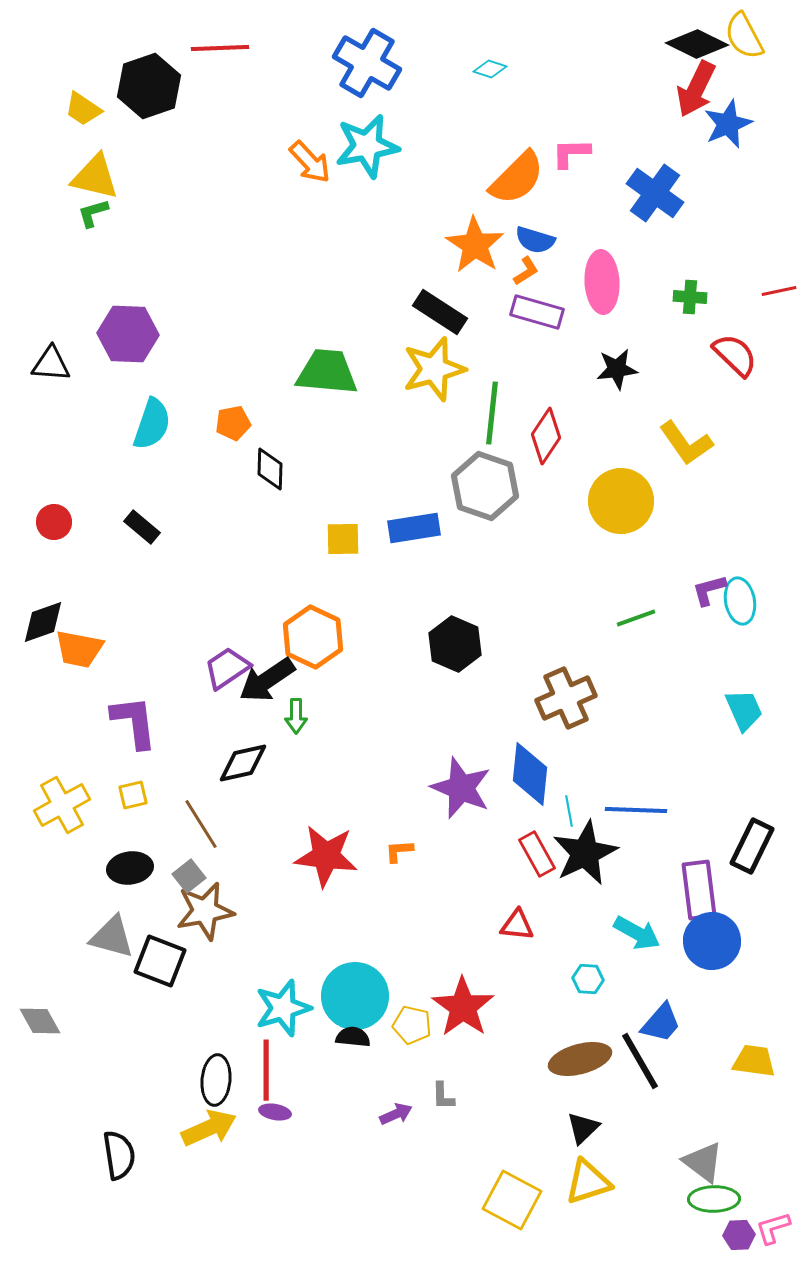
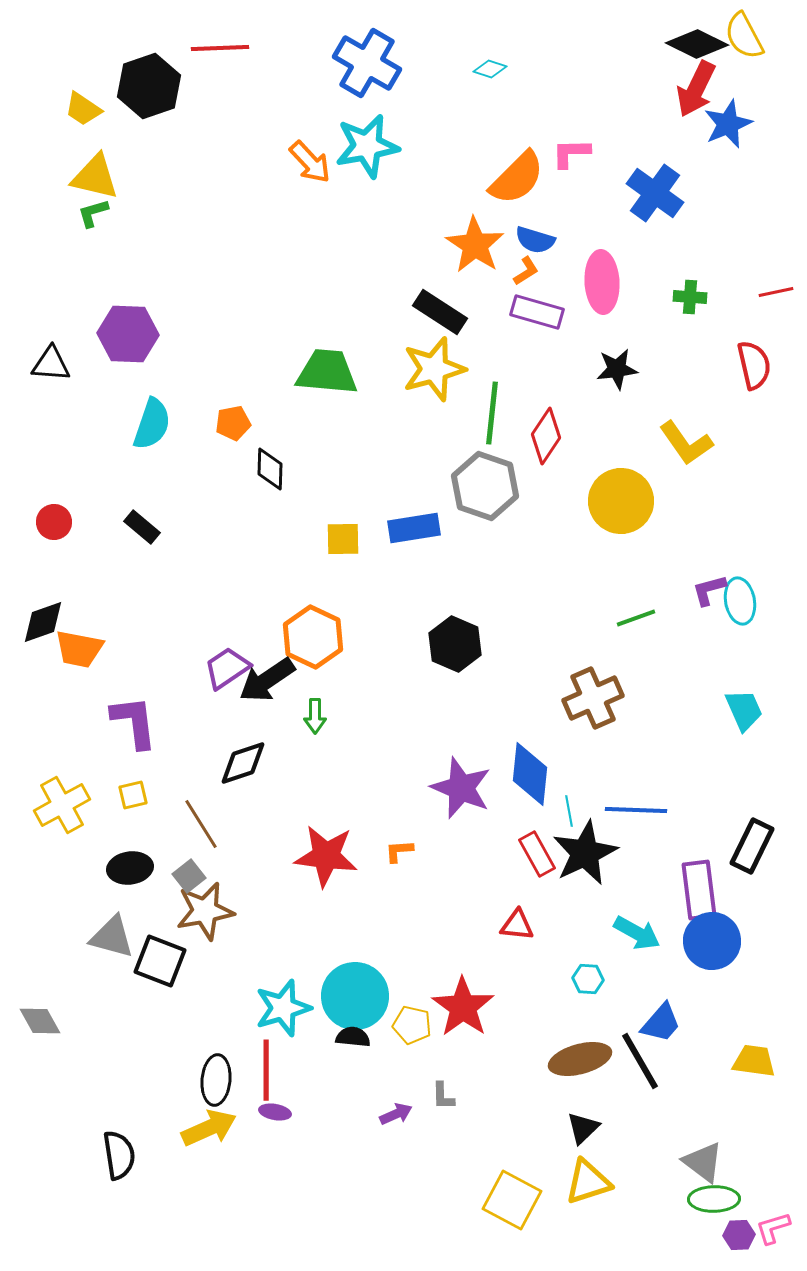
red line at (779, 291): moved 3 px left, 1 px down
red semicircle at (735, 355): moved 19 px right, 10 px down; rotated 33 degrees clockwise
brown cross at (566, 698): moved 27 px right
green arrow at (296, 716): moved 19 px right
black diamond at (243, 763): rotated 6 degrees counterclockwise
